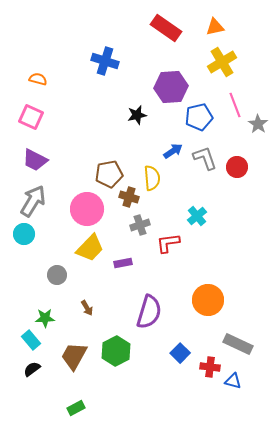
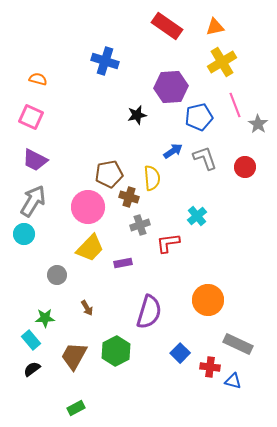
red rectangle: moved 1 px right, 2 px up
red circle: moved 8 px right
pink circle: moved 1 px right, 2 px up
